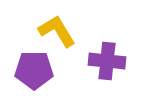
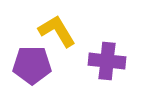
purple pentagon: moved 2 px left, 5 px up
